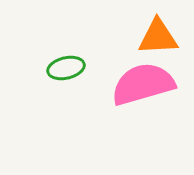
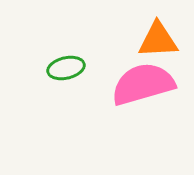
orange triangle: moved 3 px down
